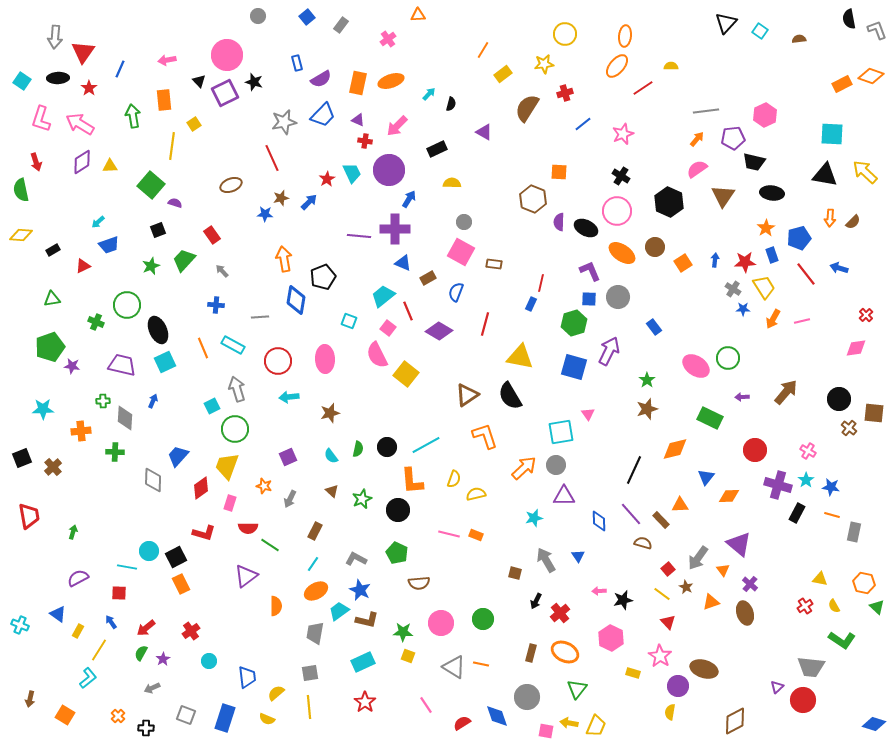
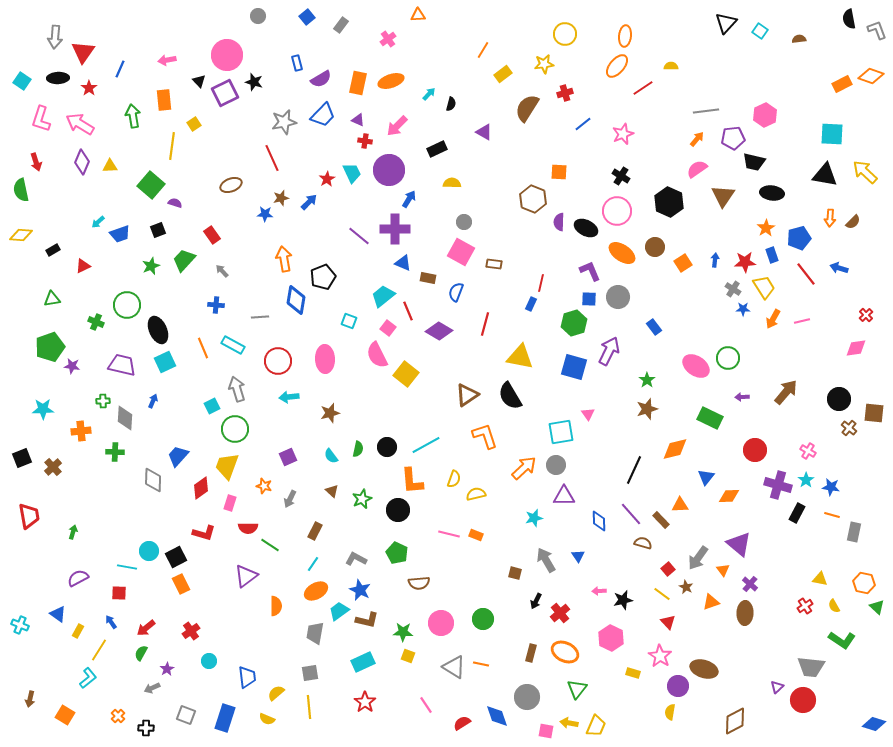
purple diamond at (82, 162): rotated 35 degrees counterclockwise
purple line at (359, 236): rotated 35 degrees clockwise
blue trapezoid at (109, 245): moved 11 px right, 11 px up
brown rectangle at (428, 278): rotated 42 degrees clockwise
brown ellipse at (745, 613): rotated 20 degrees clockwise
purple star at (163, 659): moved 4 px right, 10 px down
